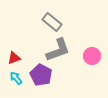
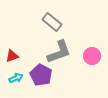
gray L-shape: moved 1 px right, 2 px down
red triangle: moved 2 px left, 2 px up
cyan arrow: rotated 104 degrees clockwise
